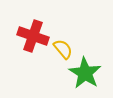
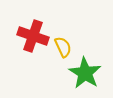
yellow semicircle: moved 2 px up; rotated 15 degrees clockwise
